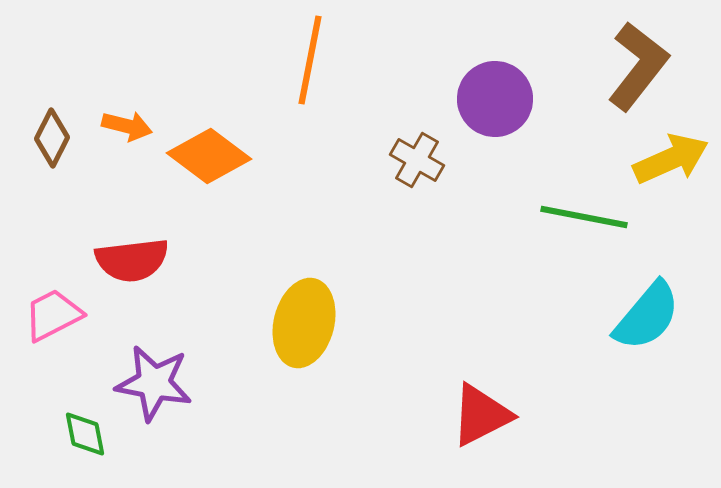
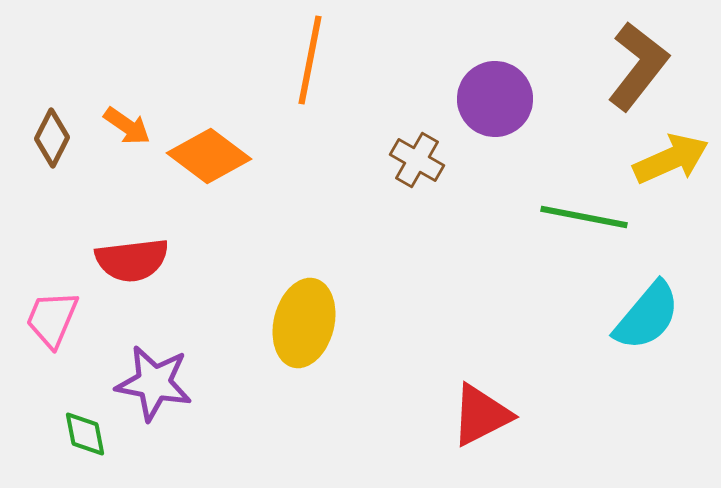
orange arrow: rotated 21 degrees clockwise
pink trapezoid: moved 1 px left, 4 px down; rotated 40 degrees counterclockwise
